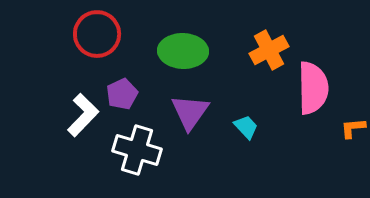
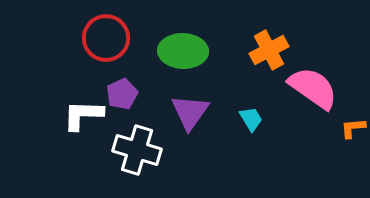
red circle: moved 9 px right, 4 px down
pink semicircle: rotated 54 degrees counterclockwise
white L-shape: rotated 132 degrees counterclockwise
cyan trapezoid: moved 5 px right, 8 px up; rotated 12 degrees clockwise
